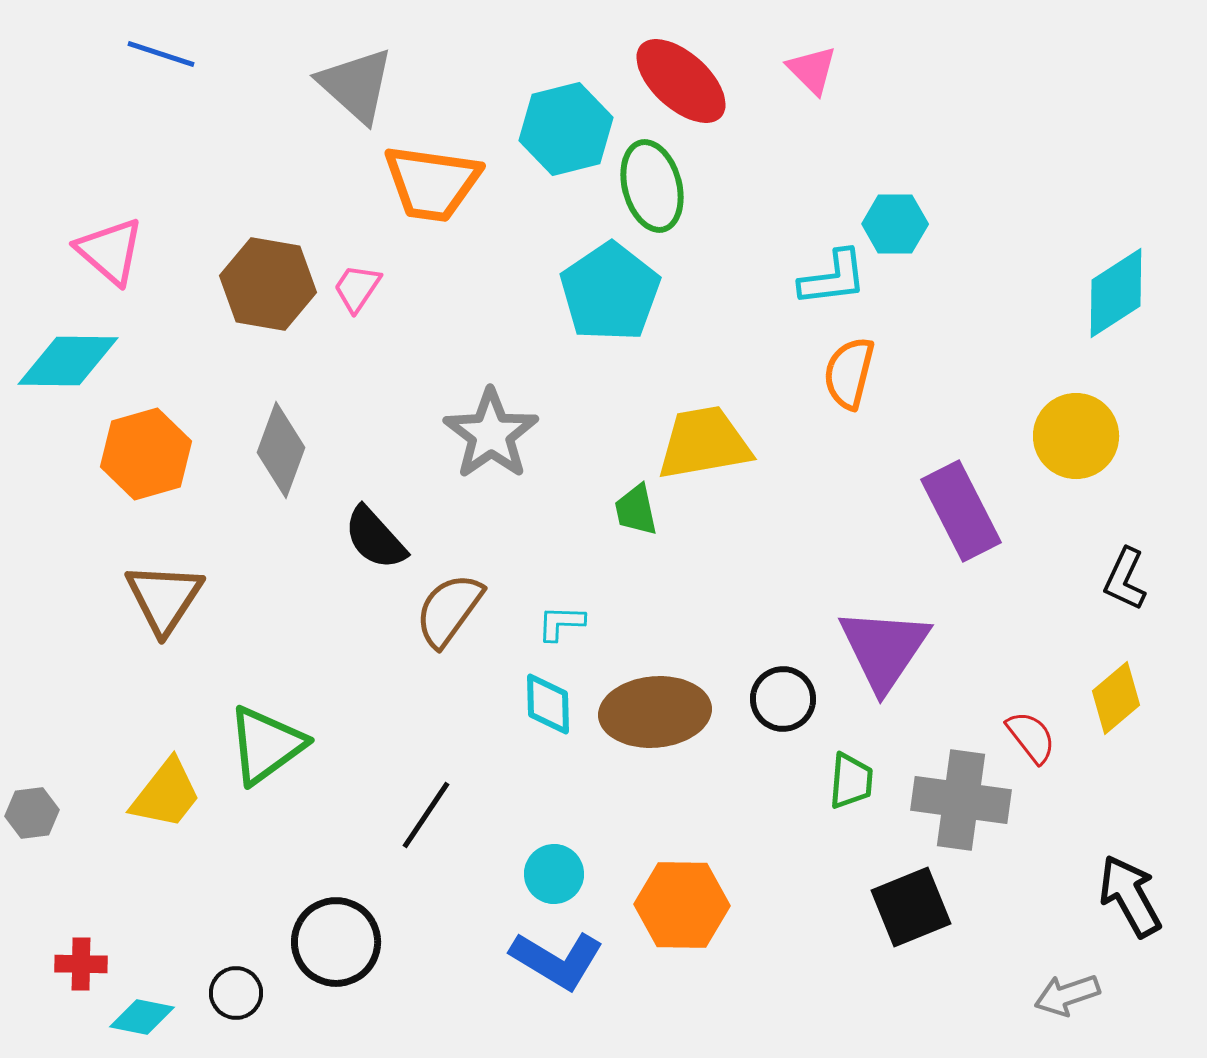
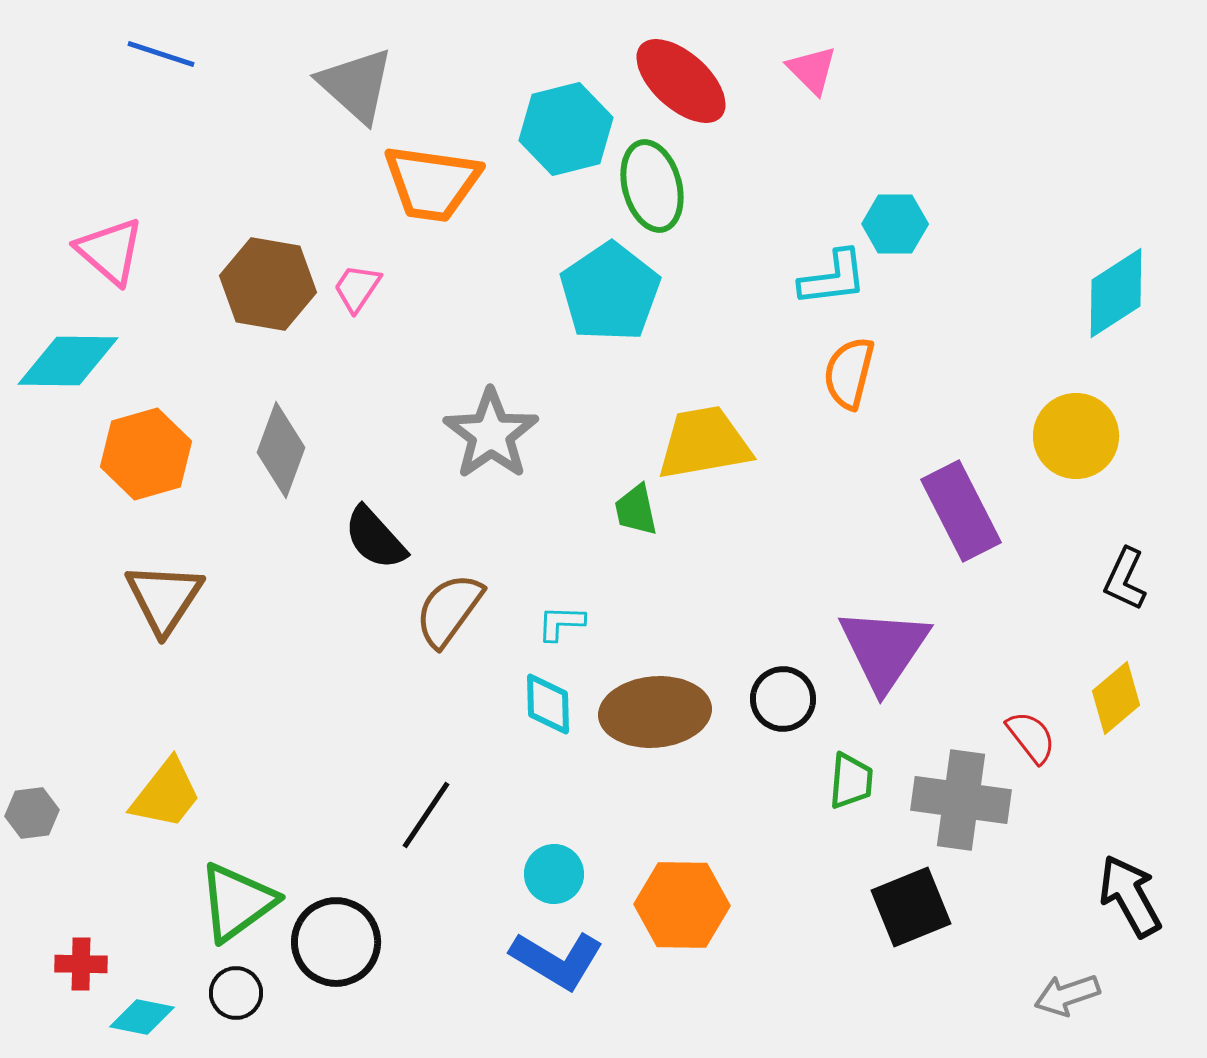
green triangle at (266, 745): moved 29 px left, 157 px down
